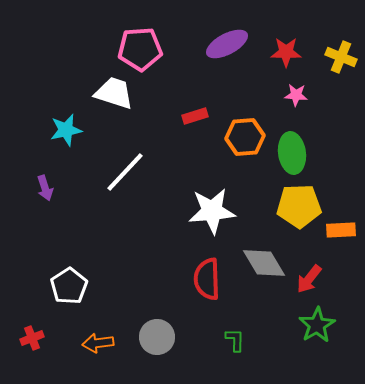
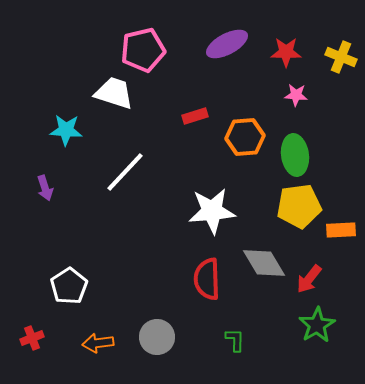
pink pentagon: moved 3 px right, 1 px down; rotated 9 degrees counterclockwise
cyan star: rotated 16 degrees clockwise
green ellipse: moved 3 px right, 2 px down
yellow pentagon: rotated 6 degrees counterclockwise
